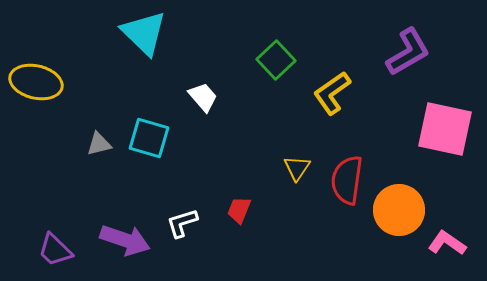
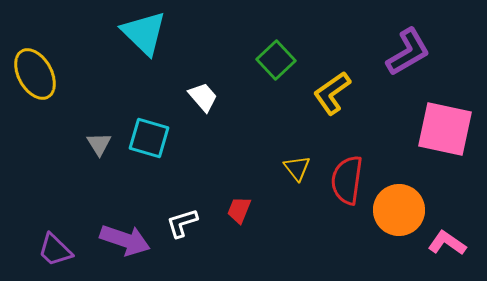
yellow ellipse: moved 1 px left, 8 px up; rotated 48 degrees clockwise
gray triangle: rotated 48 degrees counterclockwise
yellow triangle: rotated 12 degrees counterclockwise
